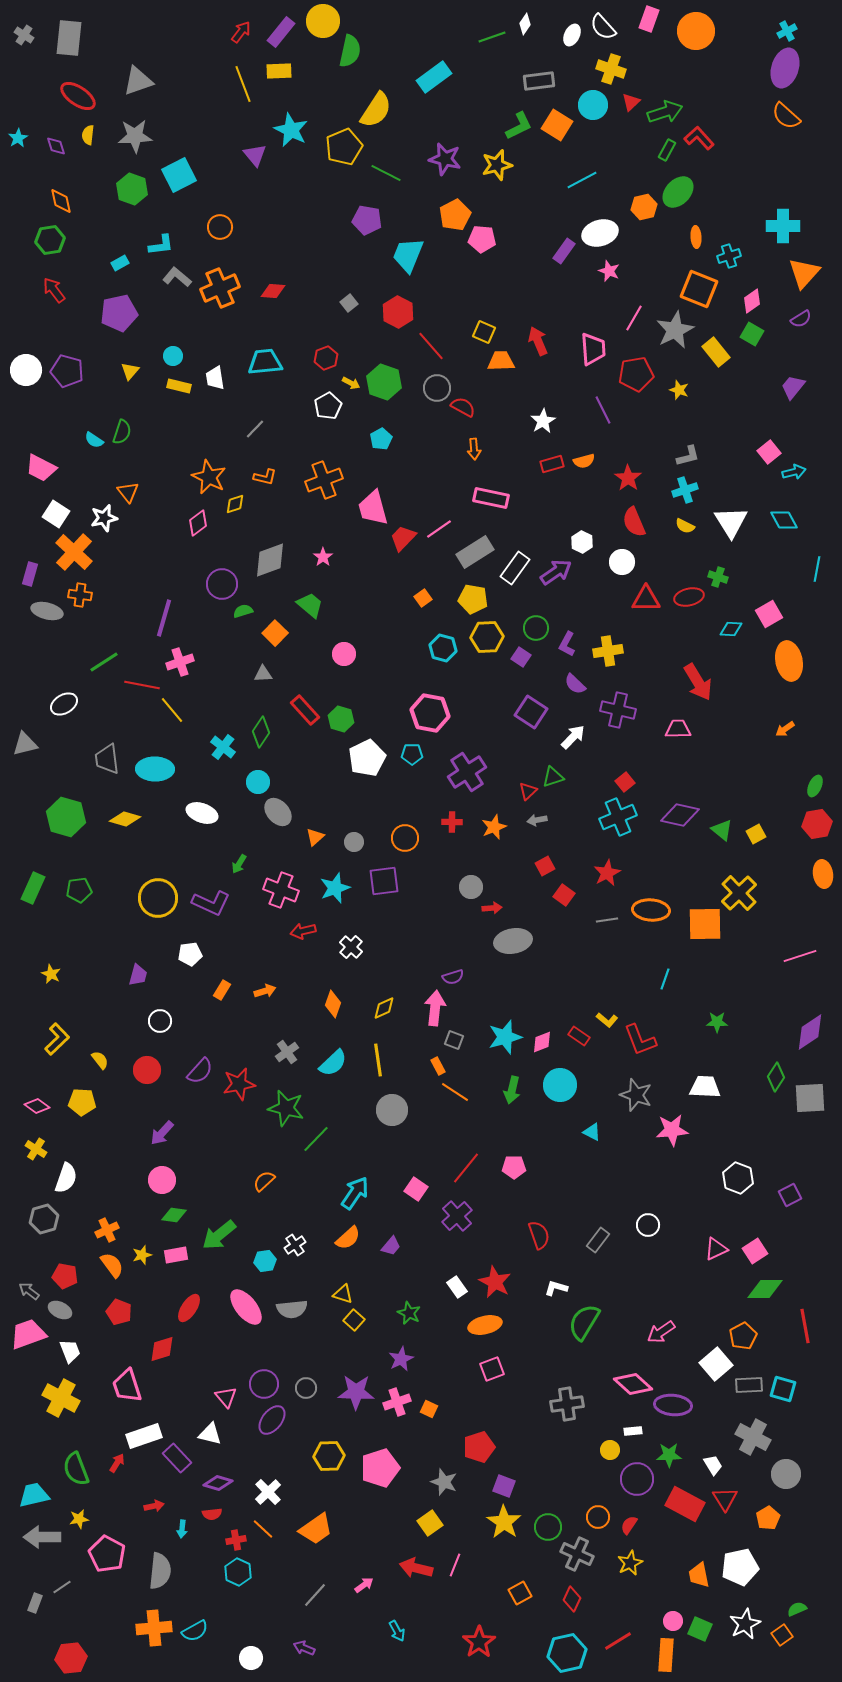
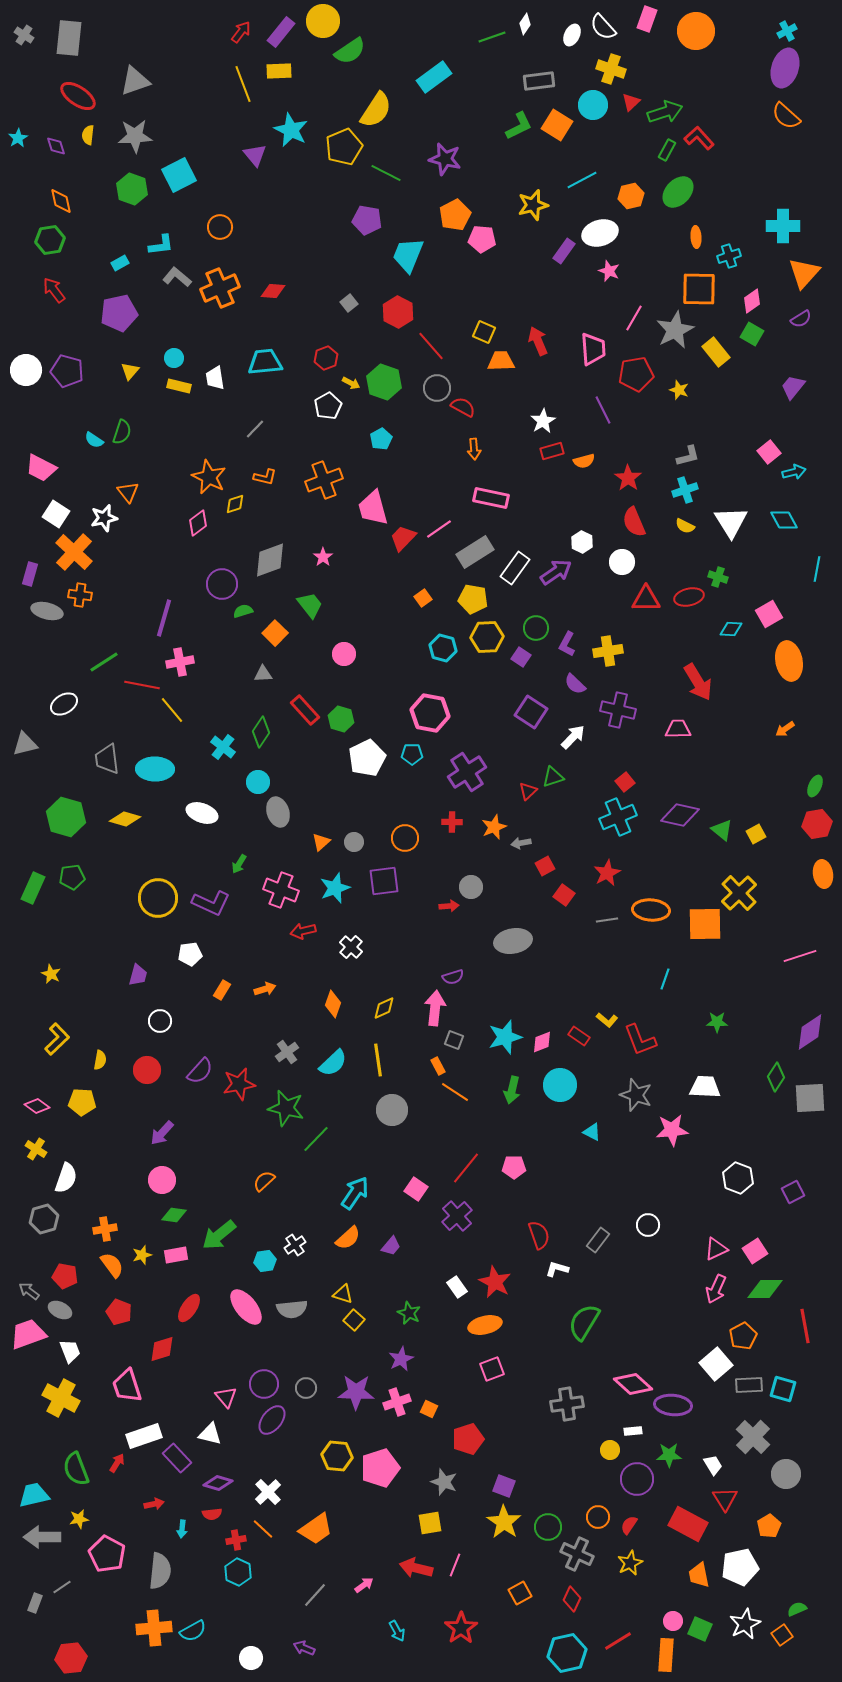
pink rectangle at (649, 19): moved 2 px left
green semicircle at (350, 51): rotated 44 degrees clockwise
gray triangle at (138, 81): moved 3 px left
yellow star at (497, 165): moved 36 px right, 40 px down
orange hexagon at (644, 207): moved 13 px left, 11 px up
orange square at (699, 289): rotated 21 degrees counterclockwise
cyan circle at (173, 356): moved 1 px right, 2 px down
red rectangle at (552, 464): moved 13 px up
green trapezoid at (310, 605): rotated 12 degrees clockwise
pink cross at (180, 662): rotated 8 degrees clockwise
gray ellipse at (278, 812): rotated 24 degrees clockwise
gray arrow at (537, 820): moved 16 px left, 23 px down
orange triangle at (315, 837): moved 6 px right, 5 px down
green pentagon at (79, 890): moved 7 px left, 13 px up
red arrow at (492, 908): moved 43 px left, 2 px up
orange arrow at (265, 991): moved 2 px up
yellow semicircle at (100, 1060): rotated 48 degrees clockwise
purple square at (790, 1195): moved 3 px right, 3 px up
orange cross at (107, 1230): moved 2 px left, 1 px up; rotated 15 degrees clockwise
white L-shape at (556, 1288): moved 1 px right, 19 px up
pink arrow at (661, 1332): moved 55 px right, 43 px up; rotated 32 degrees counterclockwise
gray cross at (753, 1437): rotated 16 degrees clockwise
red pentagon at (479, 1447): moved 11 px left, 8 px up
yellow hexagon at (329, 1456): moved 8 px right; rotated 8 degrees clockwise
red rectangle at (685, 1504): moved 3 px right, 20 px down
red arrow at (154, 1506): moved 2 px up
orange pentagon at (768, 1518): moved 1 px right, 8 px down
yellow square at (430, 1523): rotated 25 degrees clockwise
cyan semicircle at (195, 1631): moved 2 px left
red star at (479, 1642): moved 18 px left, 14 px up
